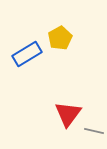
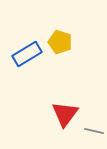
yellow pentagon: moved 4 px down; rotated 25 degrees counterclockwise
red triangle: moved 3 px left
